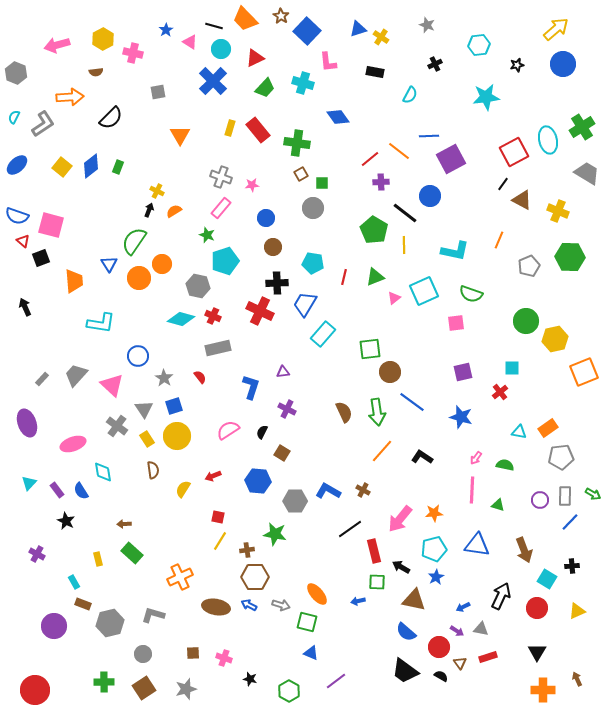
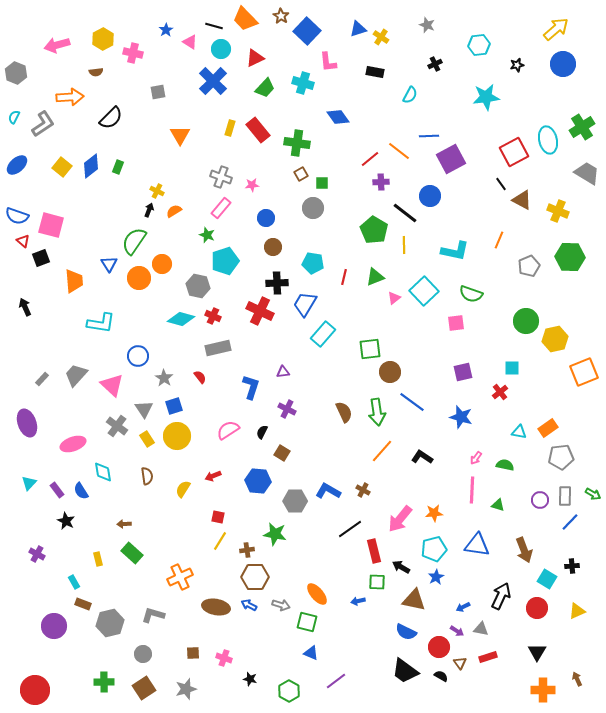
black line at (503, 184): moved 2 px left; rotated 72 degrees counterclockwise
cyan square at (424, 291): rotated 20 degrees counterclockwise
brown semicircle at (153, 470): moved 6 px left, 6 px down
blue semicircle at (406, 632): rotated 15 degrees counterclockwise
